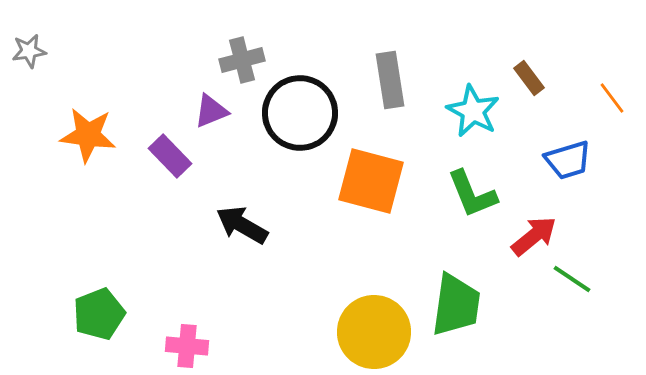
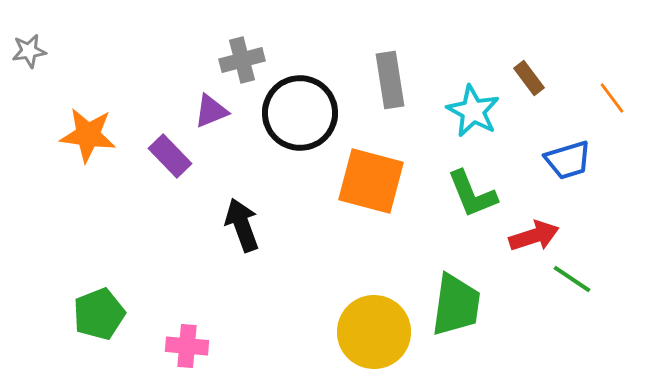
black arrow: rotated 40 degrees clockwise
red arrow: rotated 21 degrees clockwise
